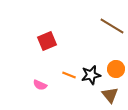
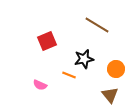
brown line: moved 15 px left, 1 px up
black star: moved 7 px left, 16 px up
